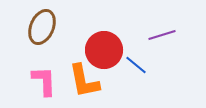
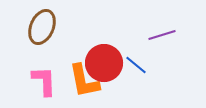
red circle: moved 13 px down
